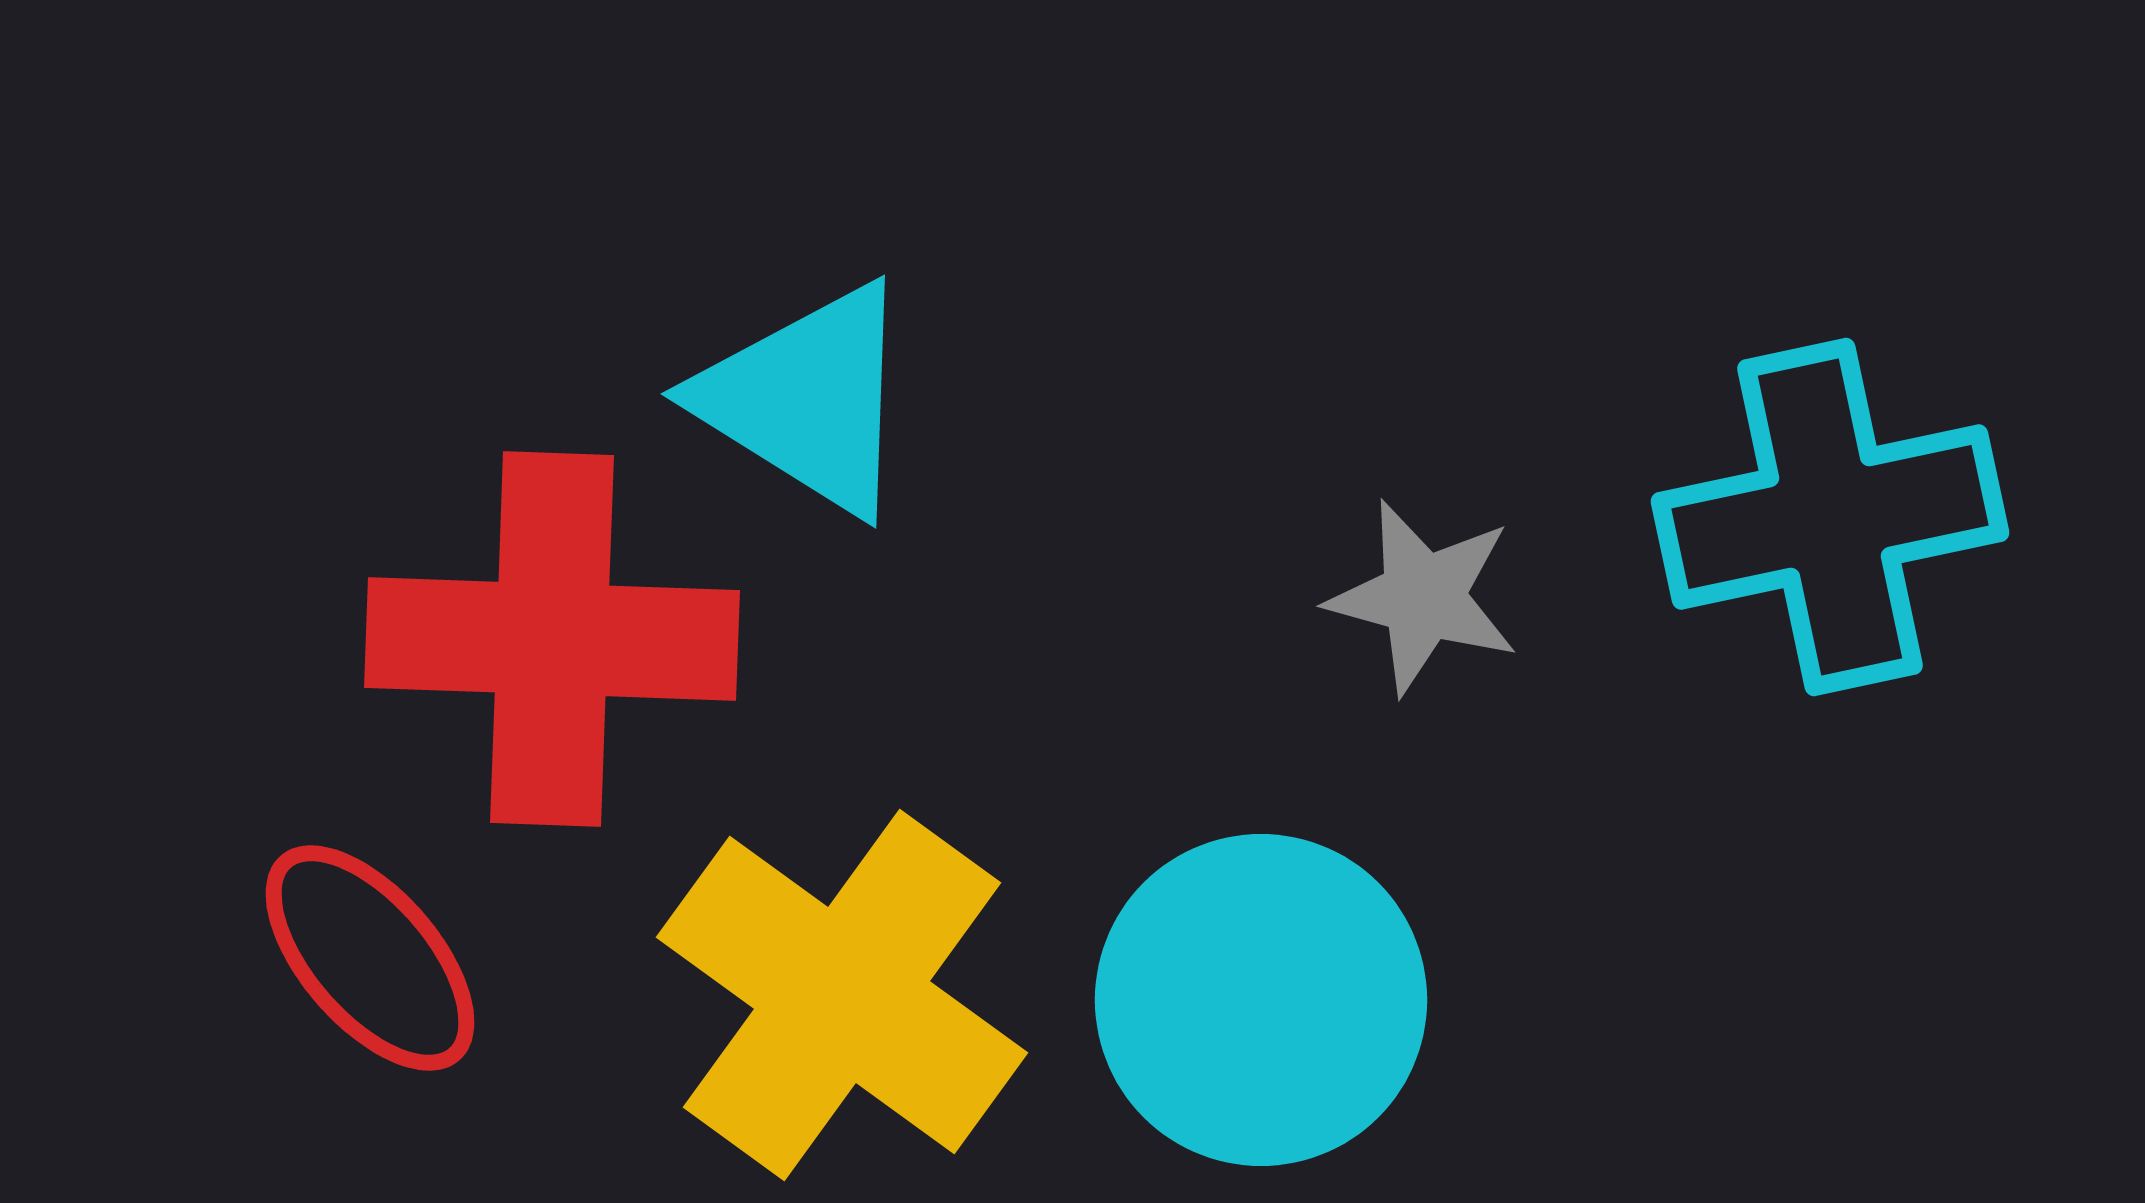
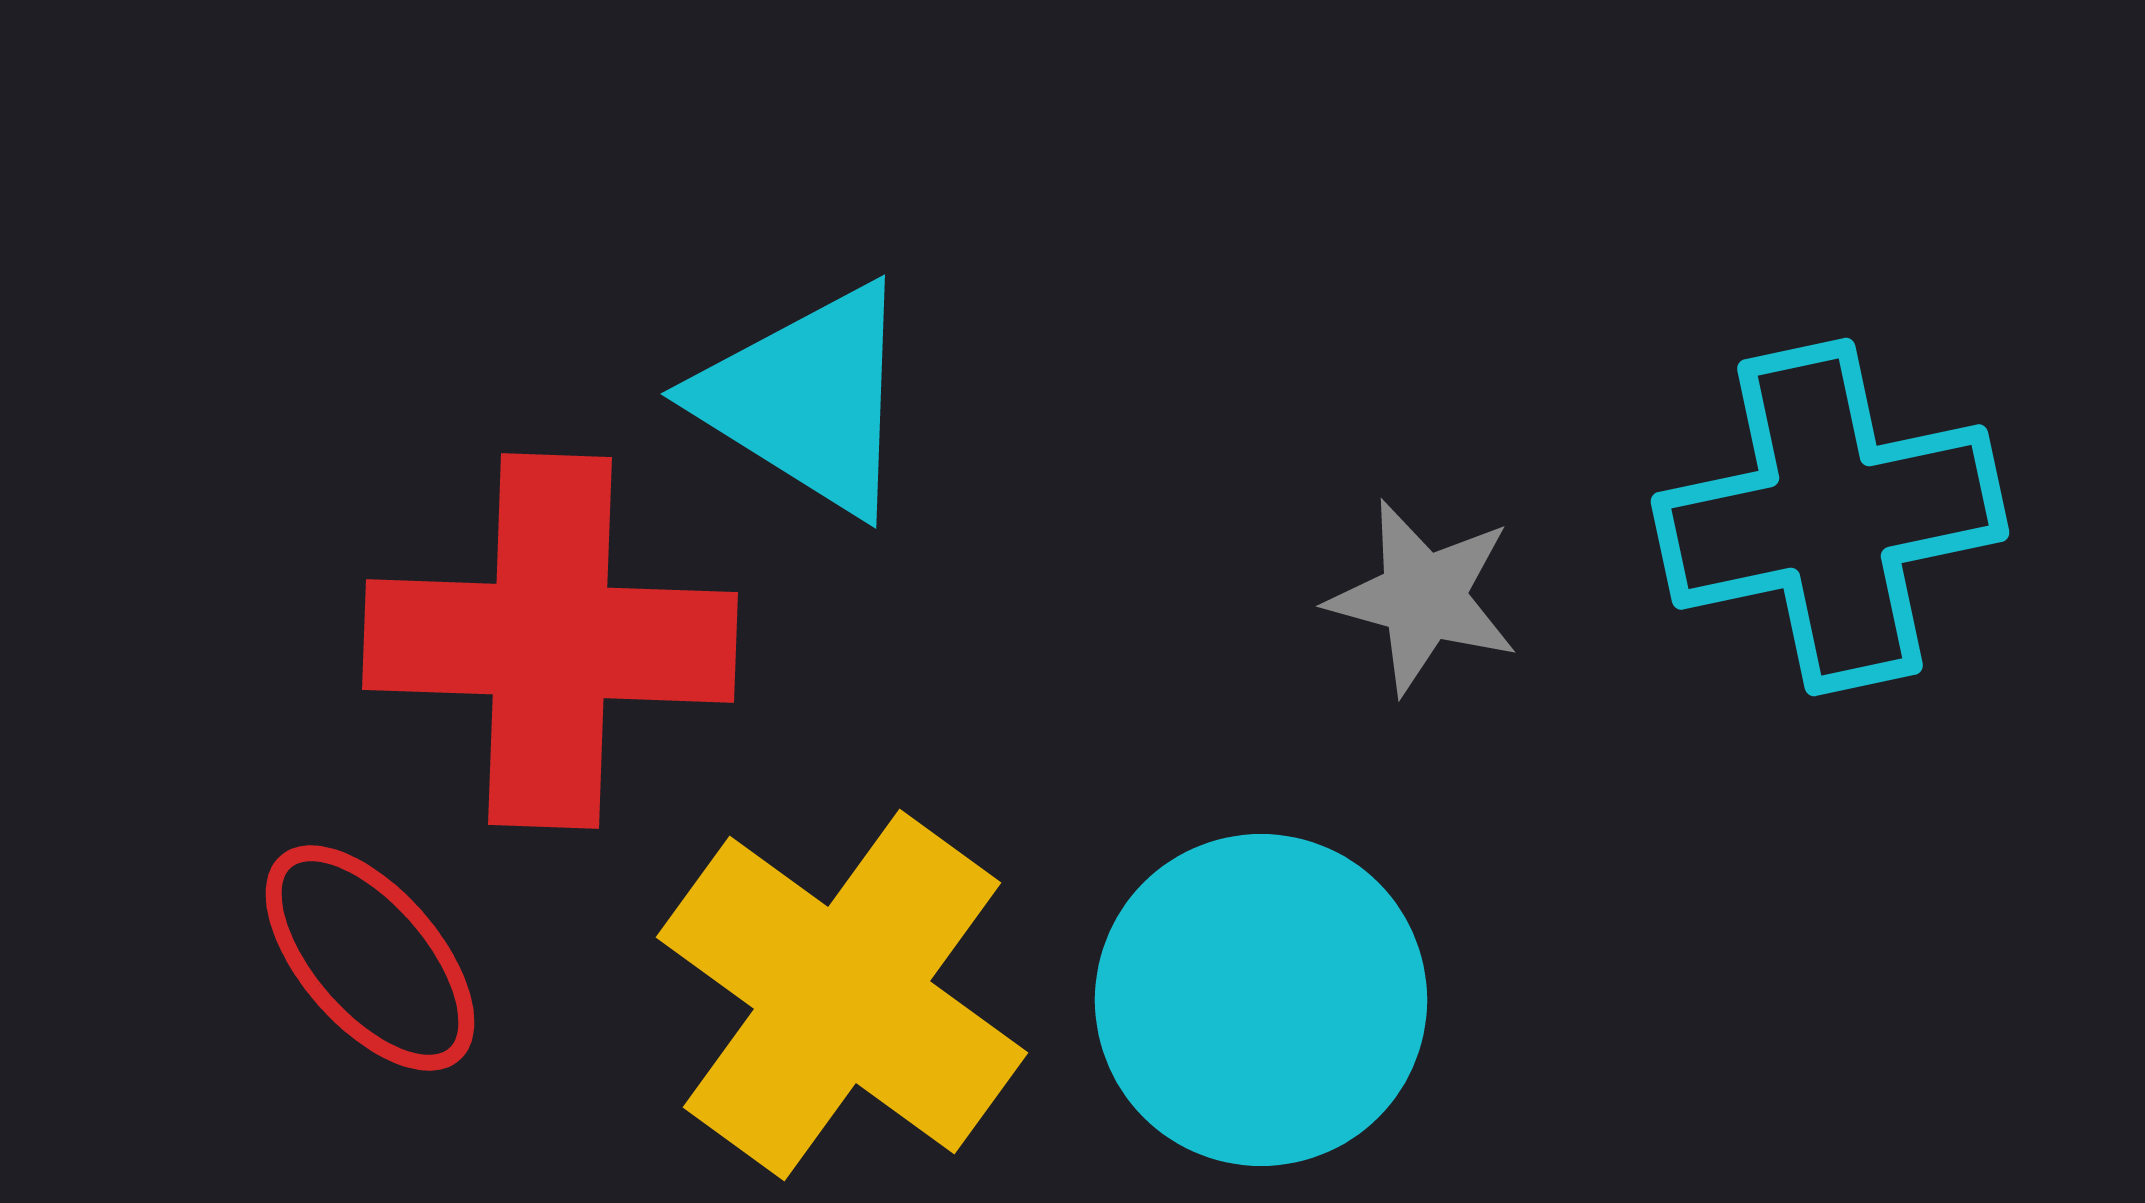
red cross: moved 2 px left, 2 px down
